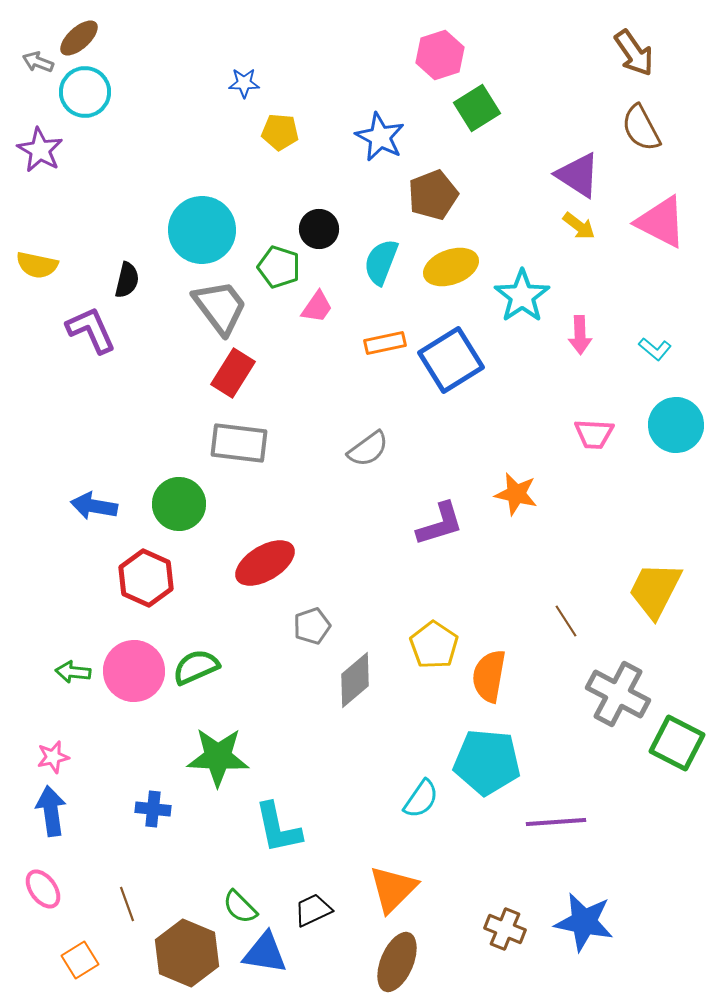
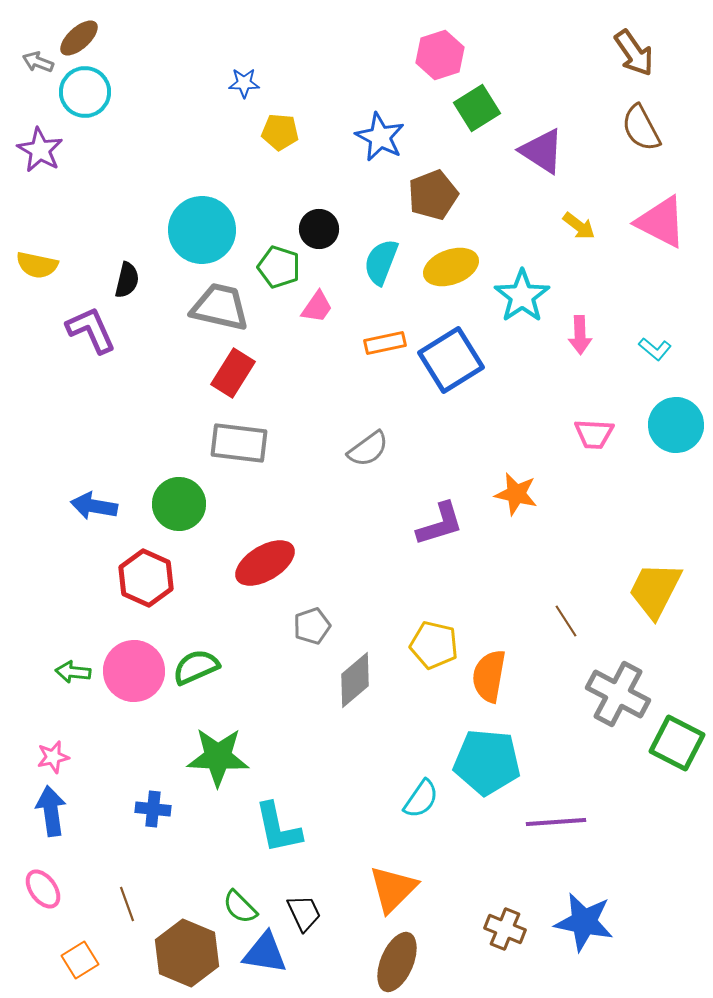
purple triangle at (578, 175): moved 36 px left, 24 px up
gray trapezoid at (220, 307): rotated 40 degrees counterclockwise
yellow pentagon at (434, 645): rotated 21 degrees counterclockwise
black trapezoid at (313, 910): moved 9 px left, 3 px down; rotated 90 degrees clockwise
